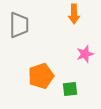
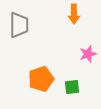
pink star: moved 3 px right
orange pentagon: moved 3 px down
green square: moved 2 px right, 2 px up
